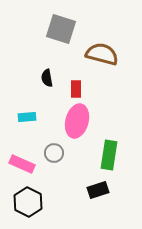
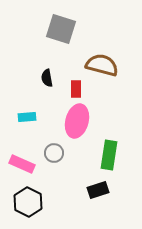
brown semicircle: moved 11 px down
